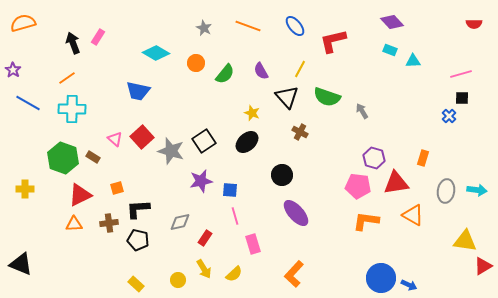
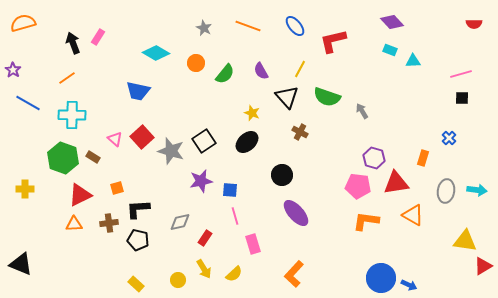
cyan cross at (72, 109): moved 6 px down
blue cross at (449, 116): moved 22 px down
